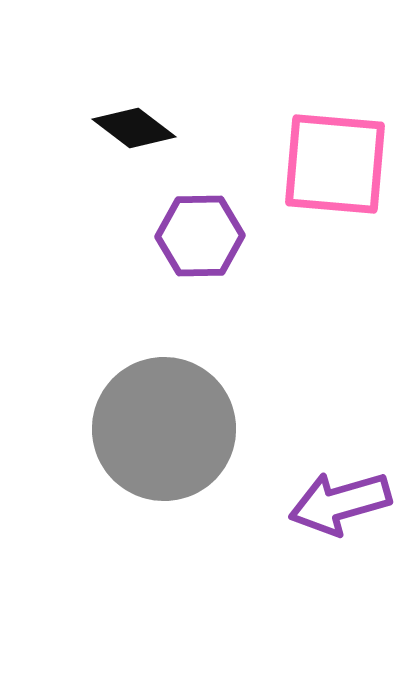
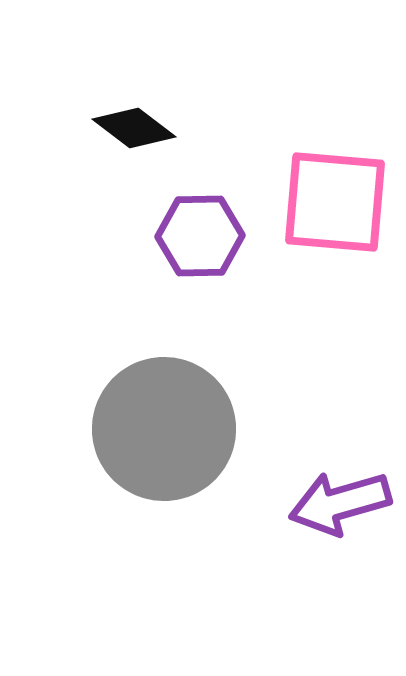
pink square: moved 38 px down
